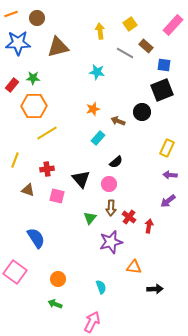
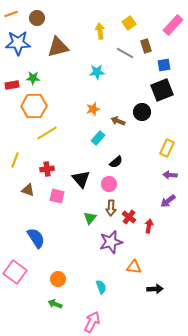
yellow square at (130, 24): moved 1 px left, 1 px up
brown rectangle at (146, 46): rotated 32 degrees clockwise
blue square at (164, 65): rotated 16 degrees counterclockwise
cyan star at (97, 72): rotated 14 degrees counterclockwise
red rectangle at (12, 85): rotated 40 degrees clockwise
